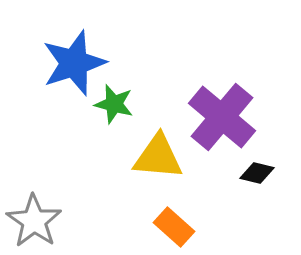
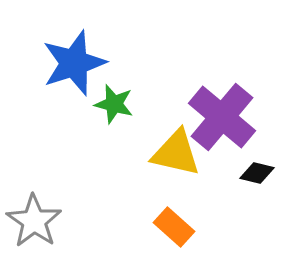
yellow triangle: moved 18 px right, 4 px up; rotated 8 degrees clockwise
